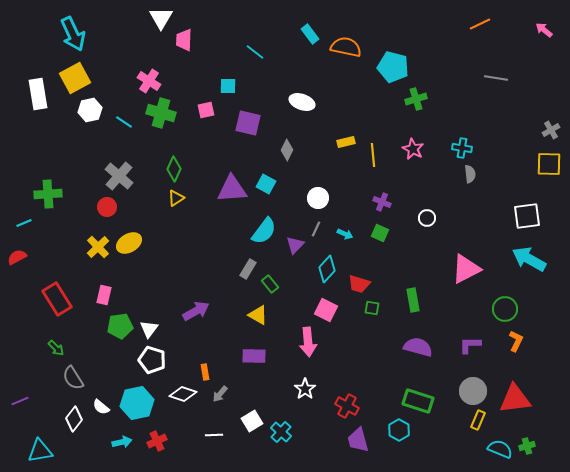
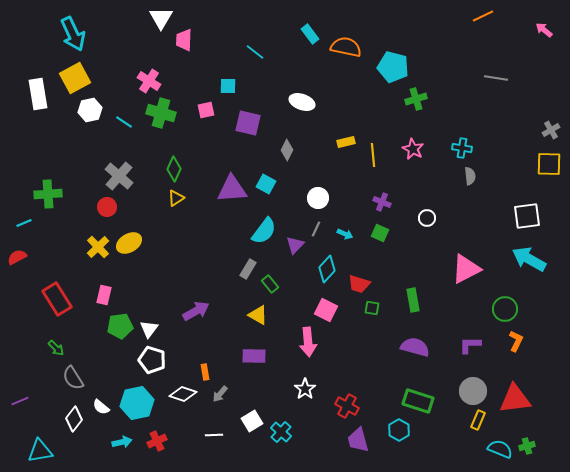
orange line at (480, 24): moved 3 px right, 8 px up
gray semicircle at (470, 174): moved 2 px down
purple semicircle at (418, 347): moved 3 px left
